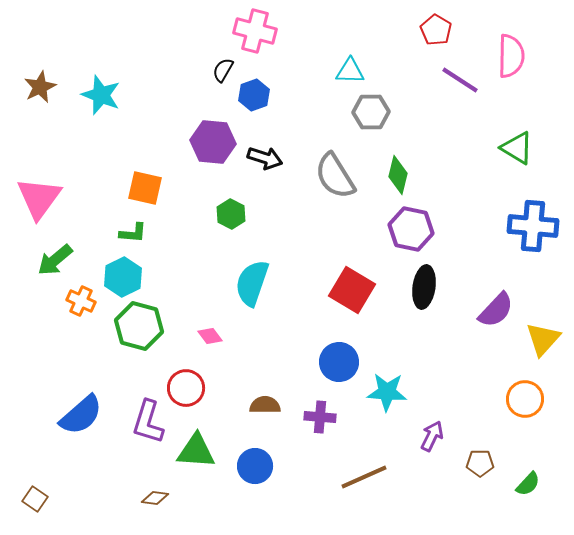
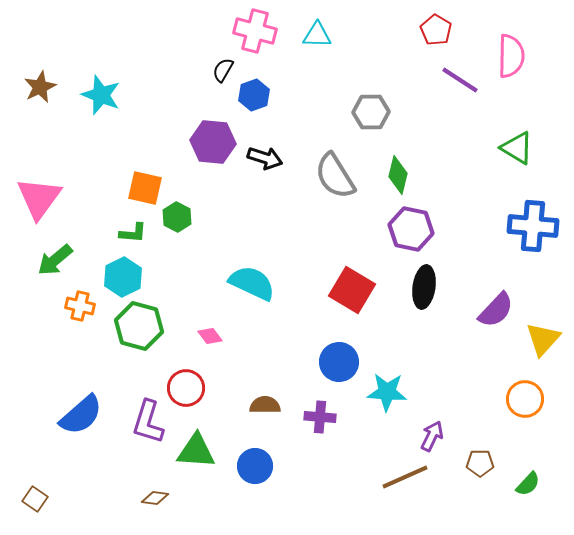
cyan triangle at (350, 71): moved 33 px left, 36 px up
green hexagon at (231, 214): moved 54 px left, 3 px down
cyan semicircle at (252, 283): rotated 96 degrees clockwise
orange cross at (81, 301): moved 1 px left, 5 px down; rotated 12 degrees counterclockwise
brown line at (364, 477): moved 41 px right
